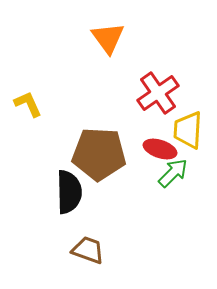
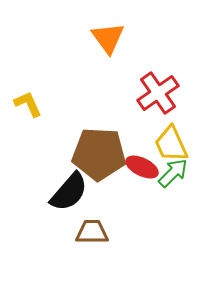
yellow trapezoid: moved 17 px left, 14 px down; rotated 27 degrees counterclockwise
red ellipse: moved 18 px left, 18 px down; rotated 8 degrees clockwise
black semicircle: rotated 42 degrees clockwise
brown trapezoid: moved 4 px right, 18 px up; rotated 20 degrees counterclockwise
